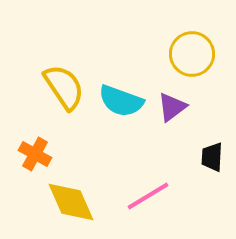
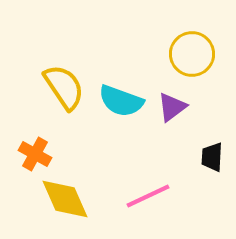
pink line: rotated 6 degrees clockwise
yellow diamond: moved 6 px left, 3 px up
